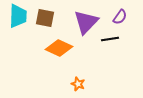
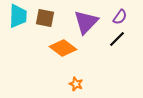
black line: moved 7 px right; rotated 36 degrees counterclockwise
orange diamond: moved 4 px right; rotated 12 degrees clockwise
orange star: moved 2 px left
